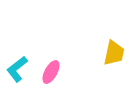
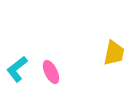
pink ellipse: rotated 55 degrees counterclockwise
